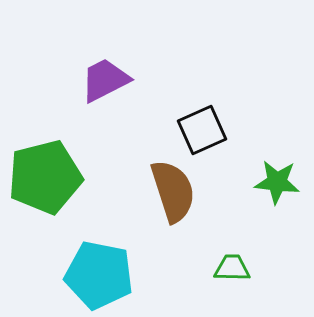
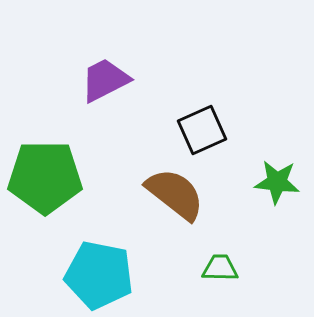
green pentagon: rotated 14 degrees clockwise
brown semicircle: moved 2 px right, 3 px down; rotated 34 degrees counterclockwise
green trapezoid: moved 12 px left
